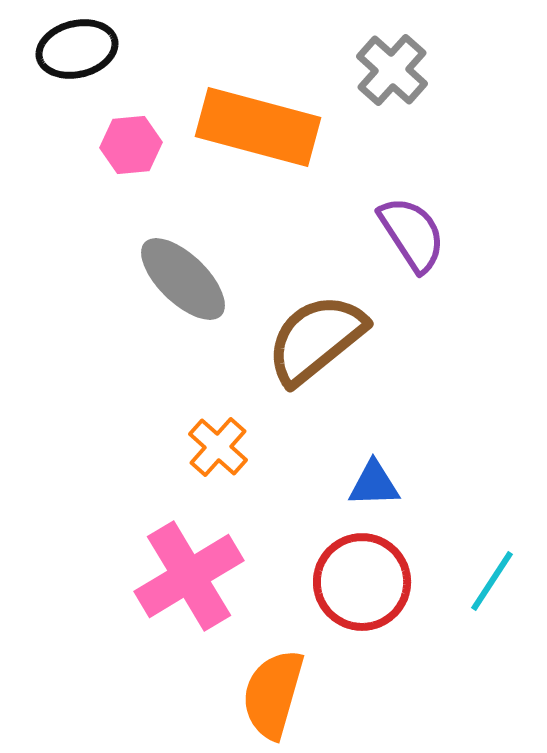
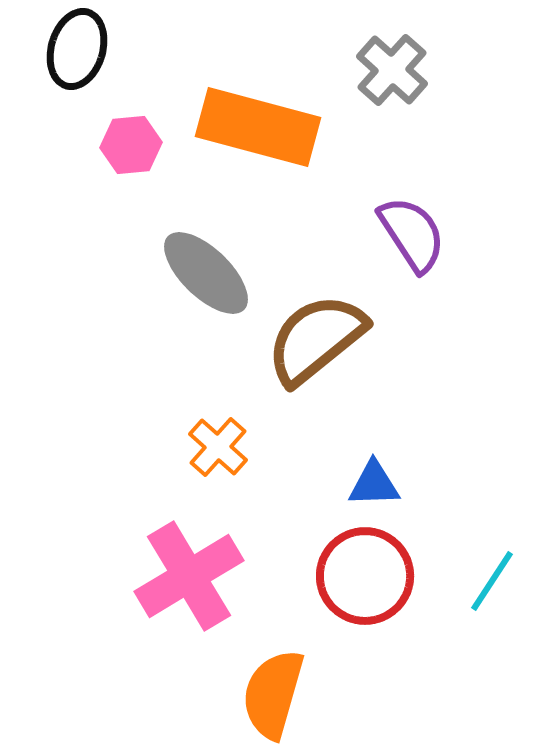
black ellipse: rotated 60 degrees counterclockwise
gray ellipse: moved 23 px right, 6 px up
red circle: moved 3 px right, 6 px up
